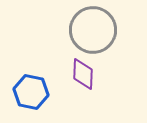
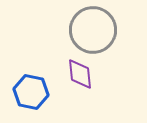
purple diamond: moved 3 px left; rotated 8 degrees counterclockwise
